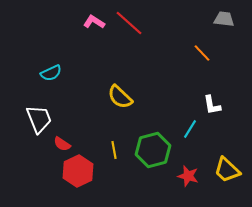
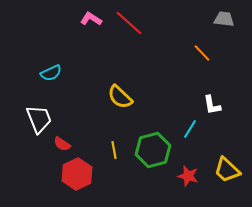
pink L-shape: moved 3 px left, 3 px up
red hexagon: moved 1 px left, 3 px down
